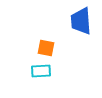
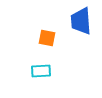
orange square: moved 1 px right, 10 px up
